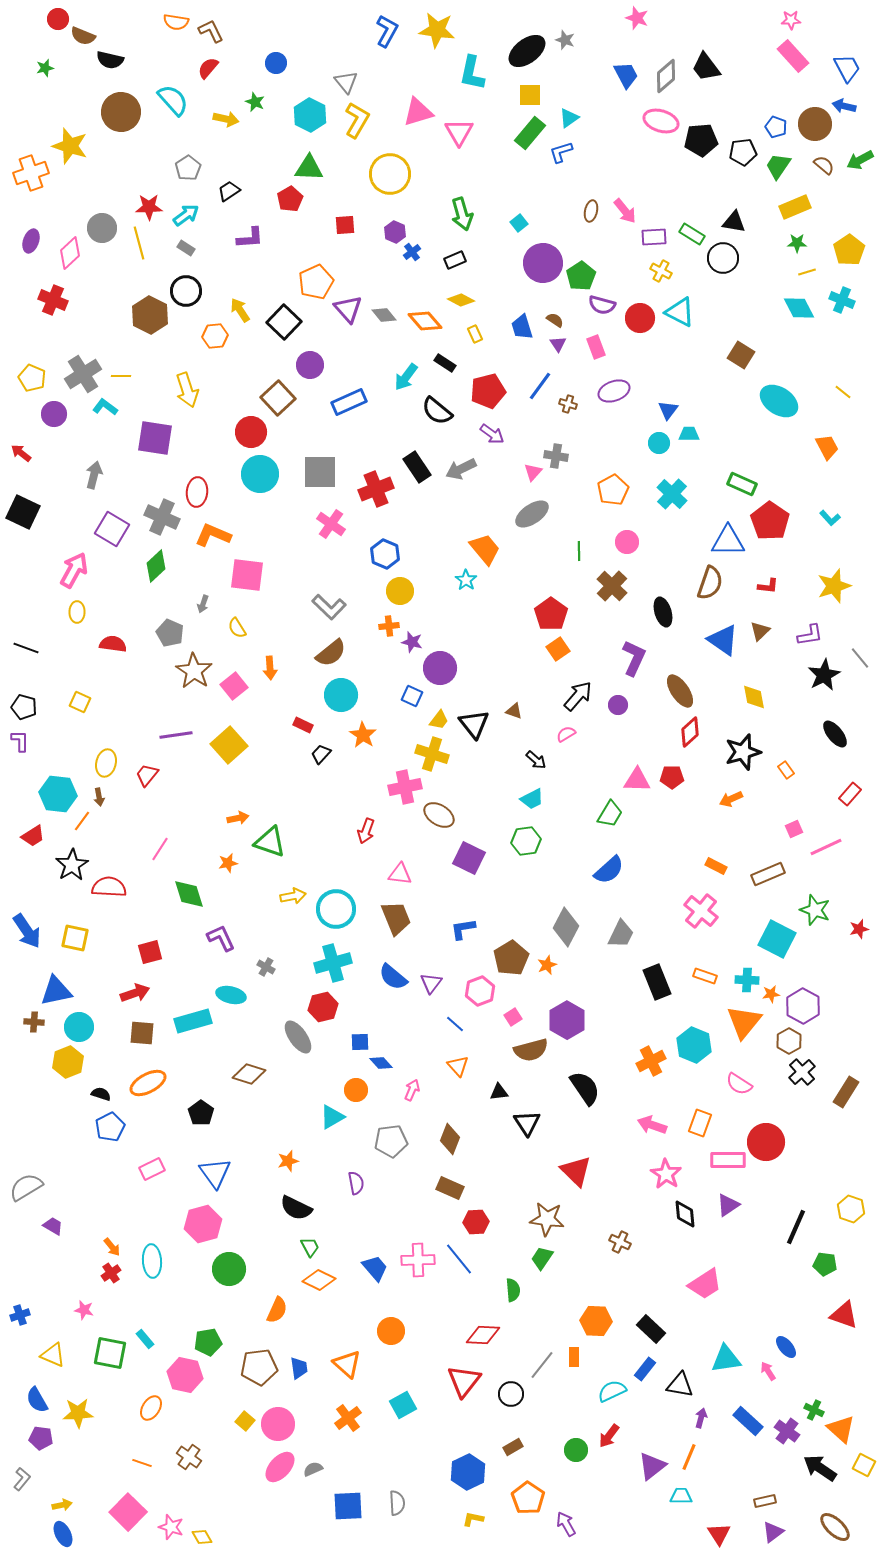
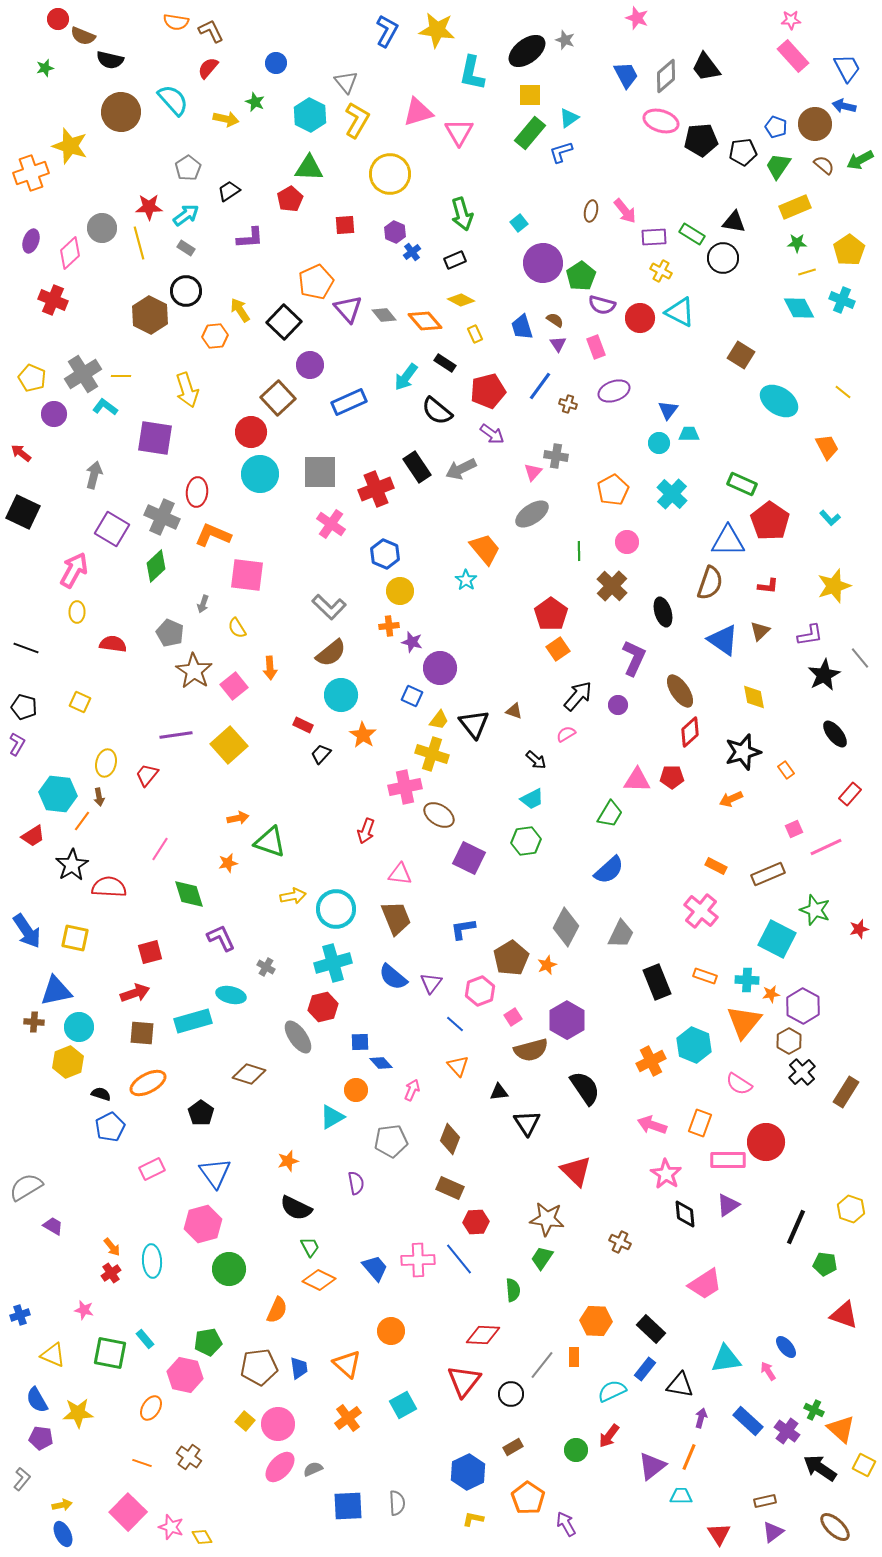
purple L-shape at (20, 741): moved 3 px left, 3 px down; rotated 30 degrees clockwise
